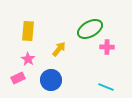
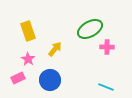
yellow rectangle: rotated 24 degrees counterclockwise
yellow arrow: moved 4 px left
blue circle: moved 1 px left
